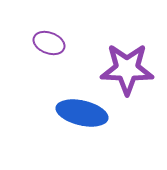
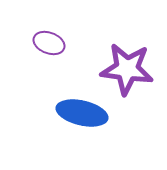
purple star: rotated 6 degrees clockwise
